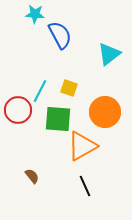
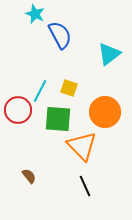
cyan star: rotated 18 degrees clockwise
orange triangle: rotated 44 degrees counterclockwise
brown semicircle: moved 3 px left
